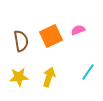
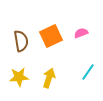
pink semicircle: moved 3 px right, 3 px down
yellow arrow: moved 1 px down
